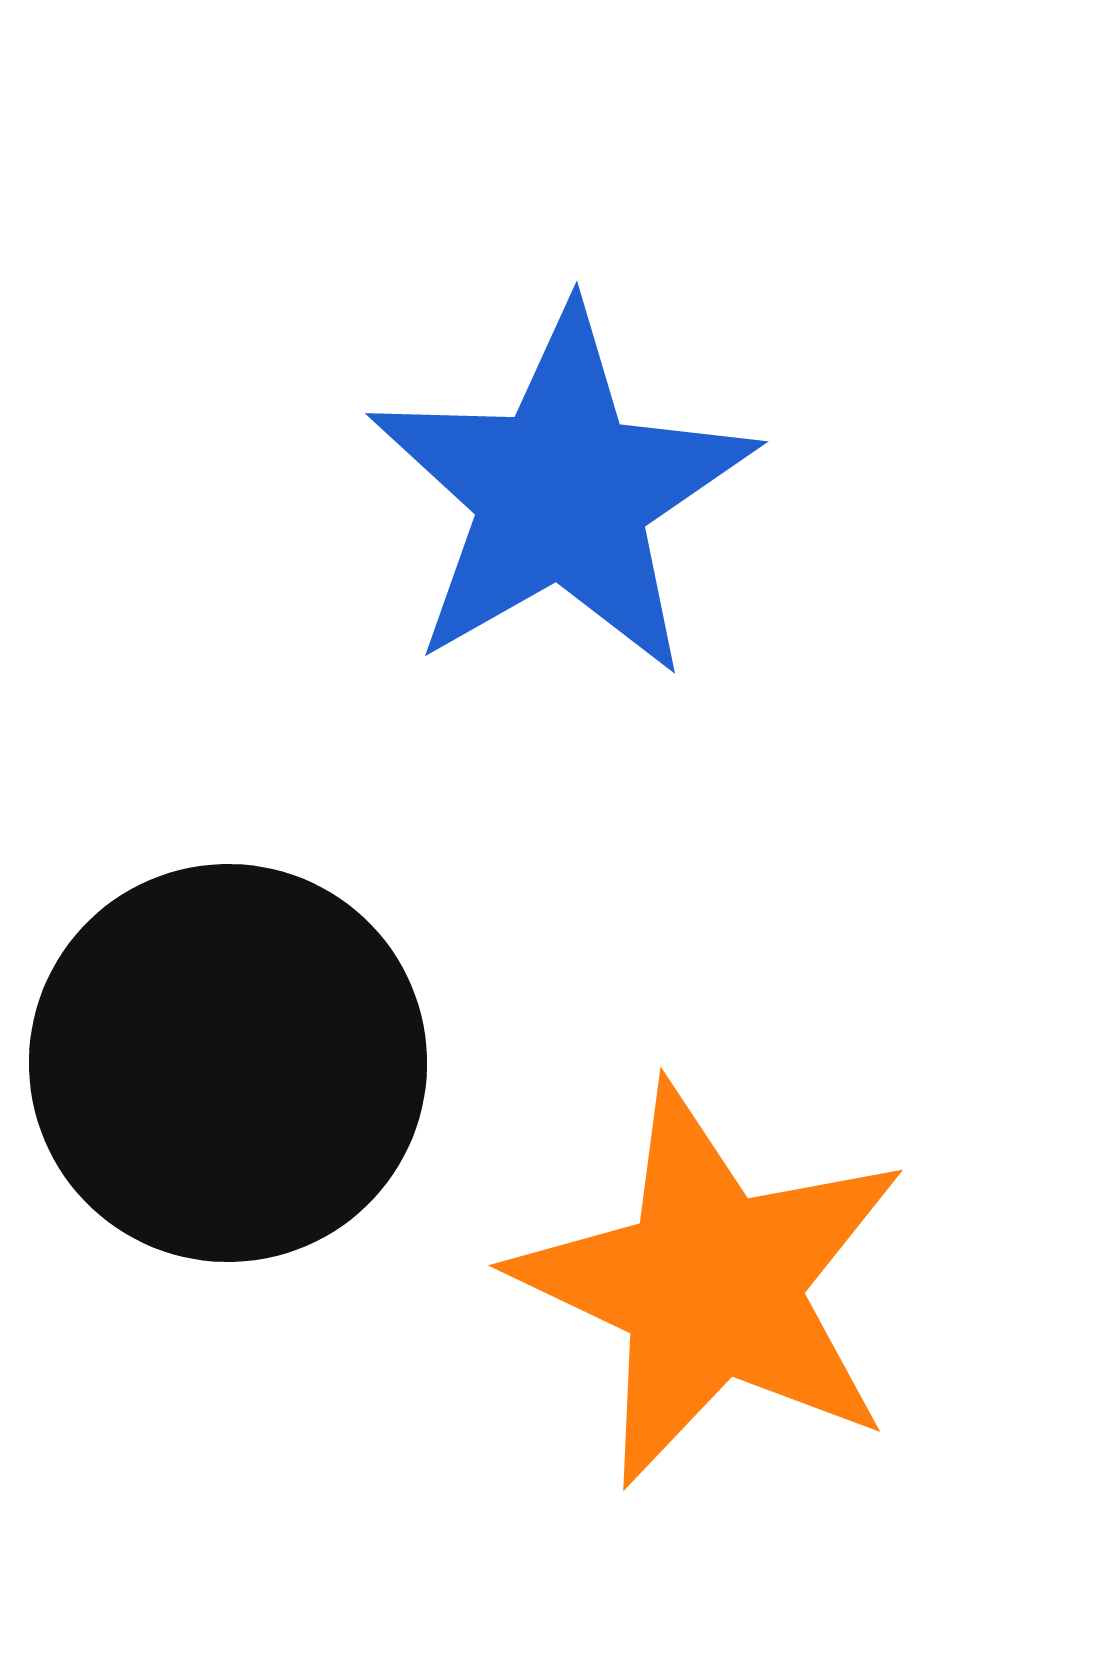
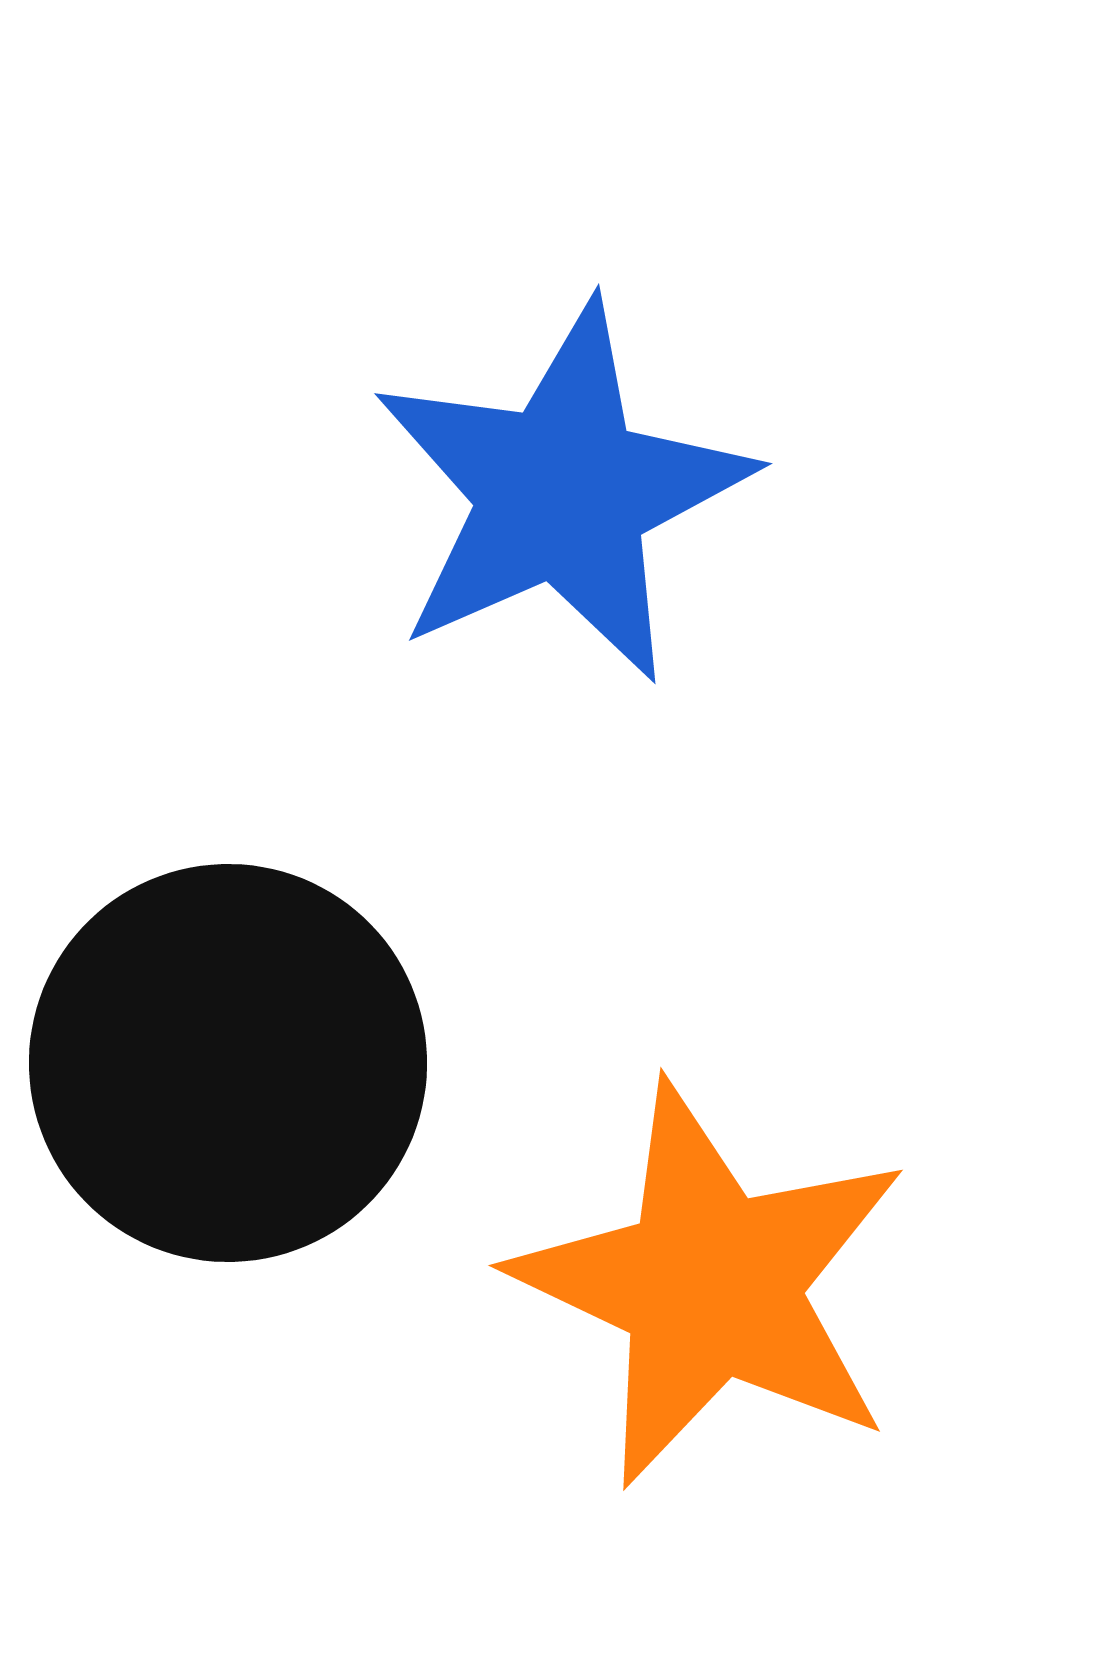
blue star: rotated 6 degrees clockwise
